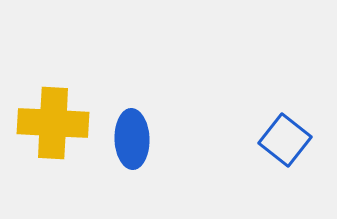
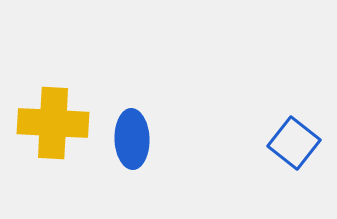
blue square: moved 9 px right, 3 px down
